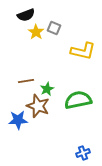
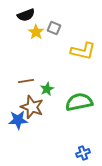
green semicircle: moved 1 px right, 2 px down
brown star: moved 6 px left, 1 px down
